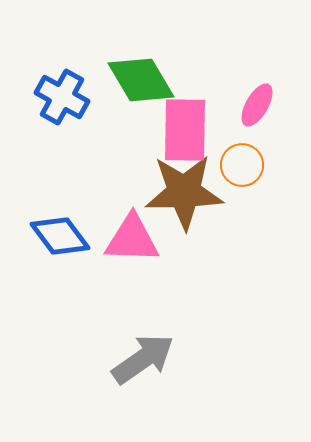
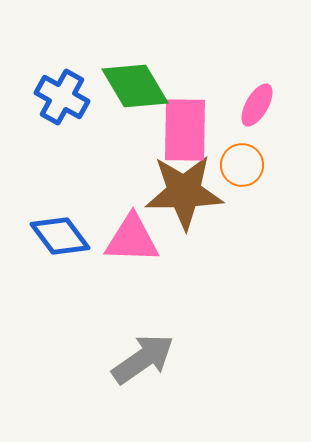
green diamond: moved 6 px left, 6 px down
